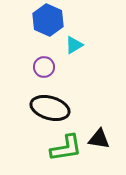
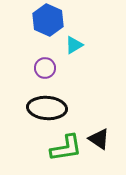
purple circle: moved 1 px right, 1 px down
black ellipse: moved 3 px left; rotated 12 degrees counterclockwise
black triangle: rotated 25 degrees clockwise
